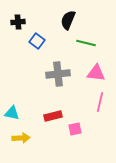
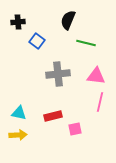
pink triangle: moved 3 px down
cyan triangle: moved 7 px right
yellow arrow: moved 3 px left, 3 px up
